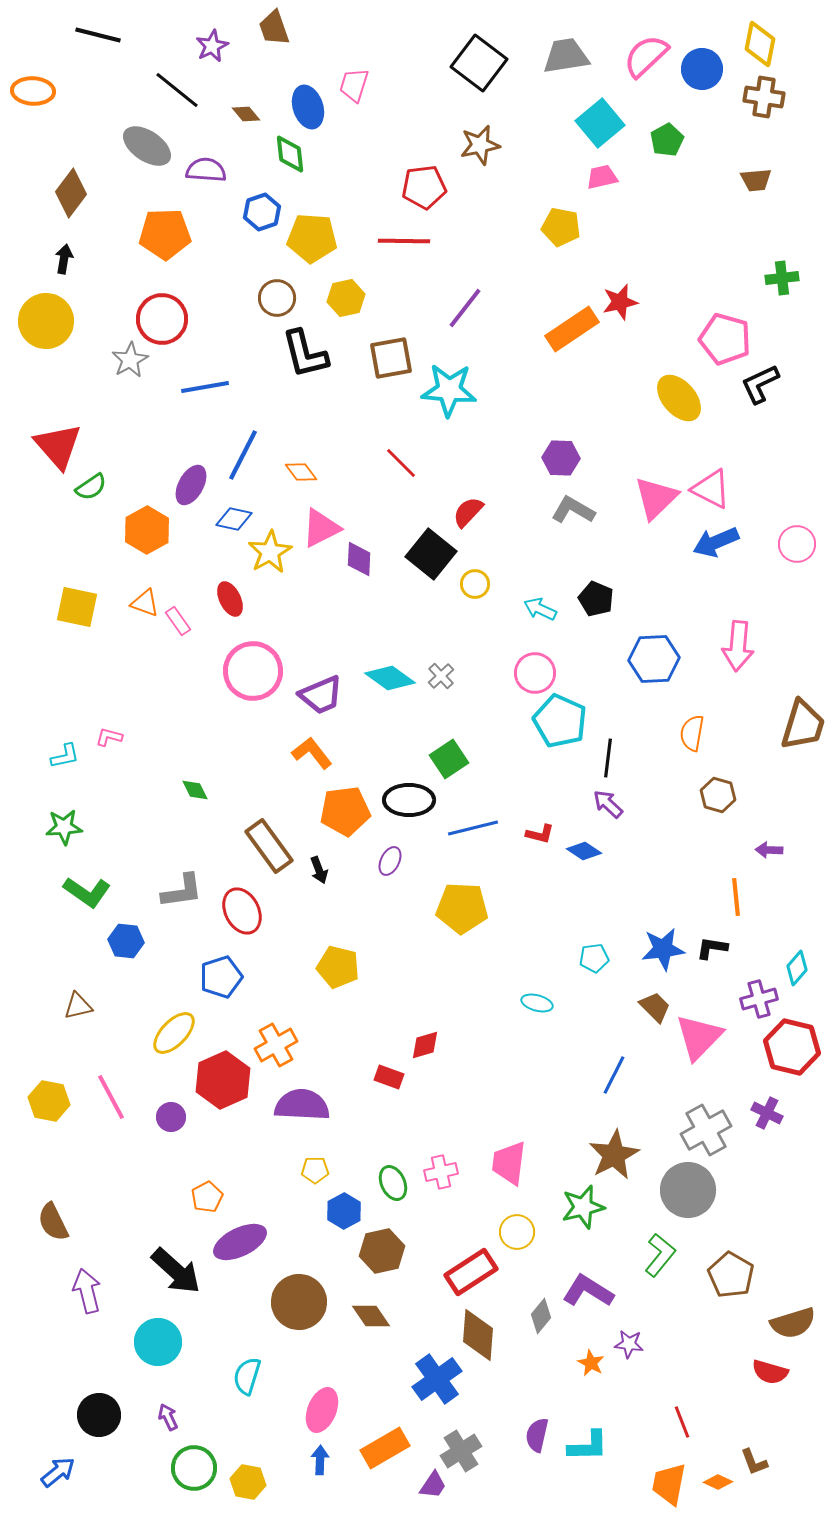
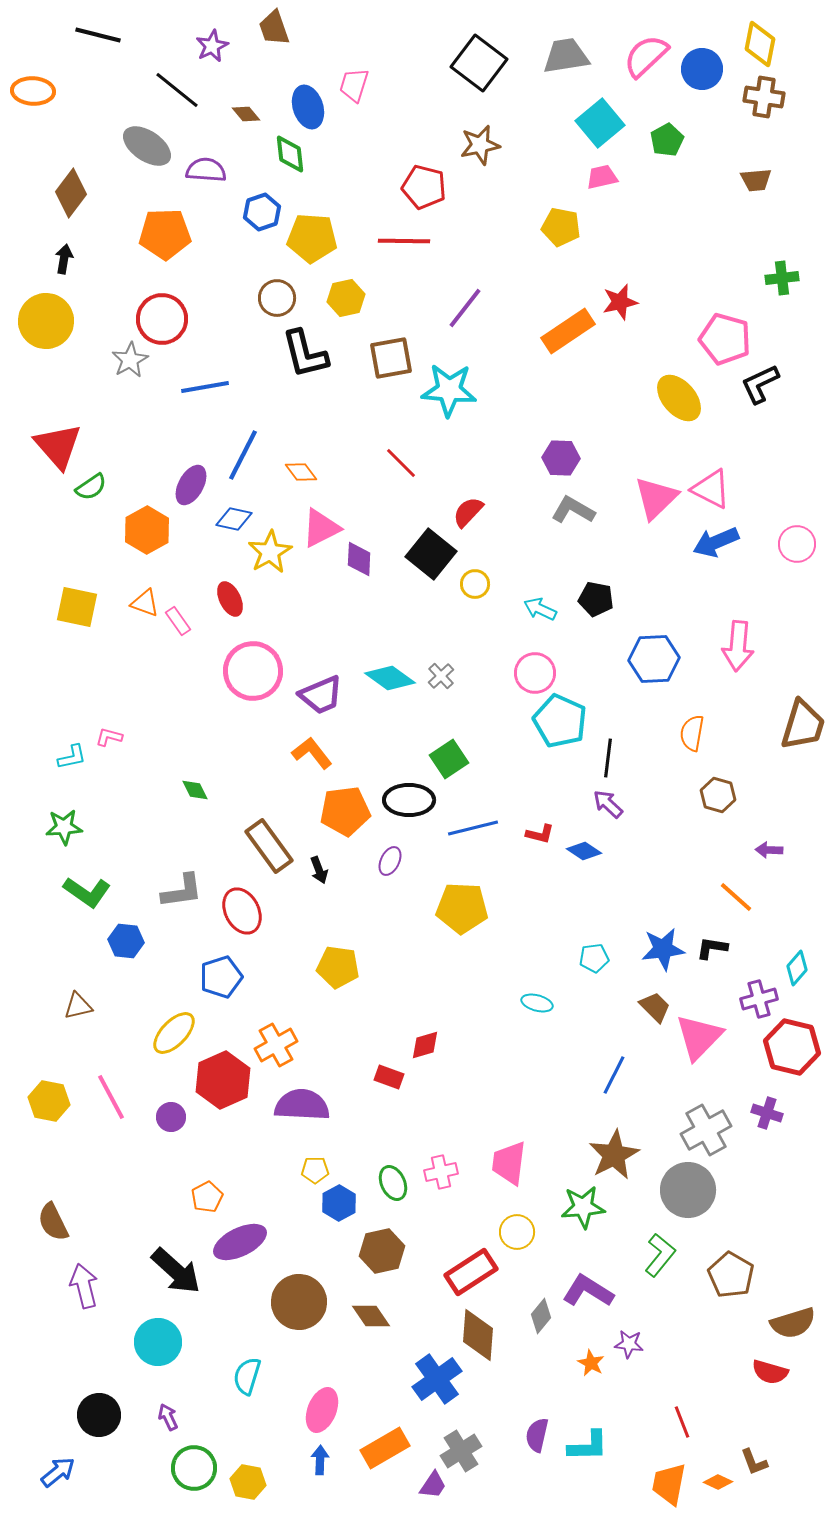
red pentagon at (424, 187): rotated 21 degrees clockwise
orange rectangle at (572, 329): moved 4 px left, 2 px down
black pentagon at (596, 599): rotated 12 degrees counterclockwise
cyan L-shape at (65, 756): moved 7 px right, 1 px down
orange line at (736, 897): rotated 42 degrees counterclockwise
yellow pentagon at (338, 967): rotated 6 degrees counterclockwise
purple cross at (767, 1113): rotated 8 degrees counterclockwise
green star at (583, 1207): rotated 9 degrees clockwise
blue hexagon at (344, 1211): moved 5 px left, 8 px up
purple arrow at (87, 1291): moved 3 px left, 5 px up
